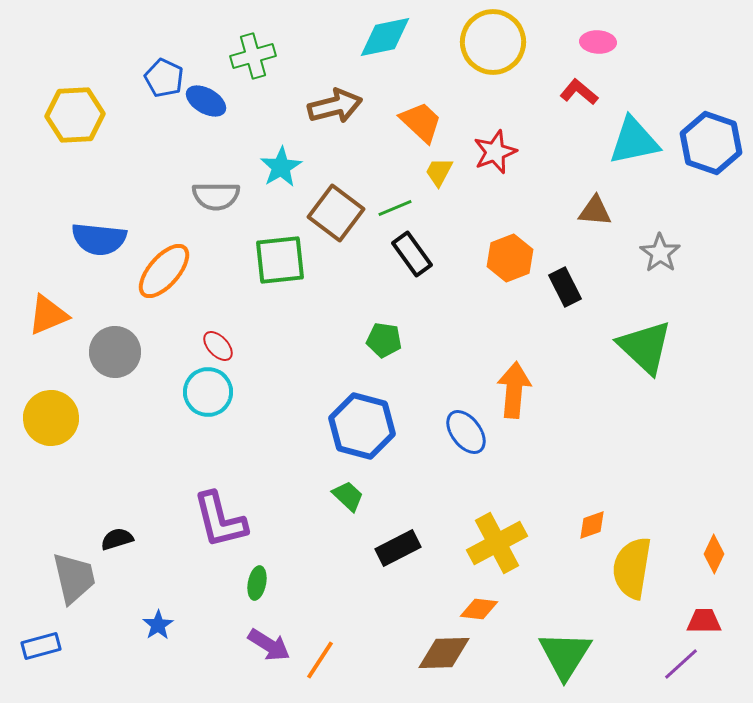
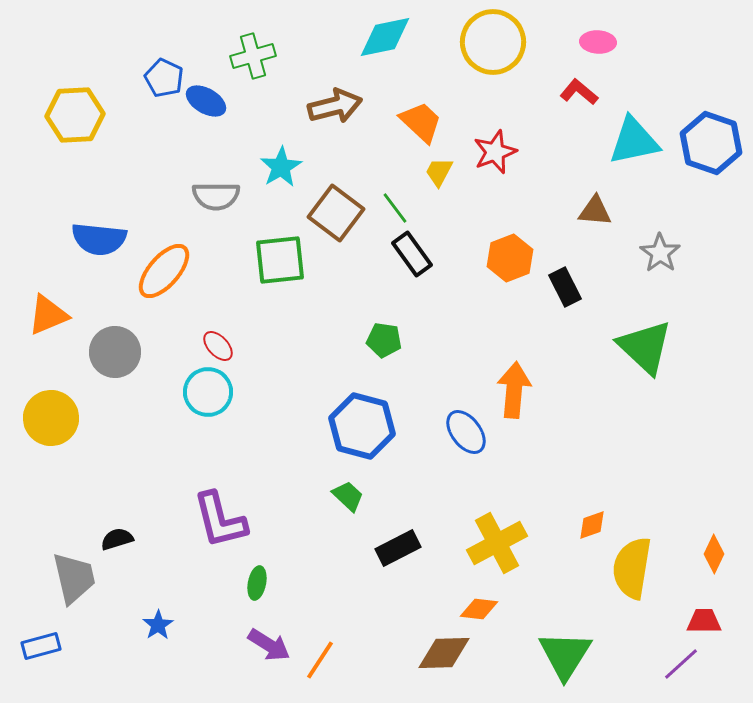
green line at (395, 208): rotated 76 degrees clockwise
